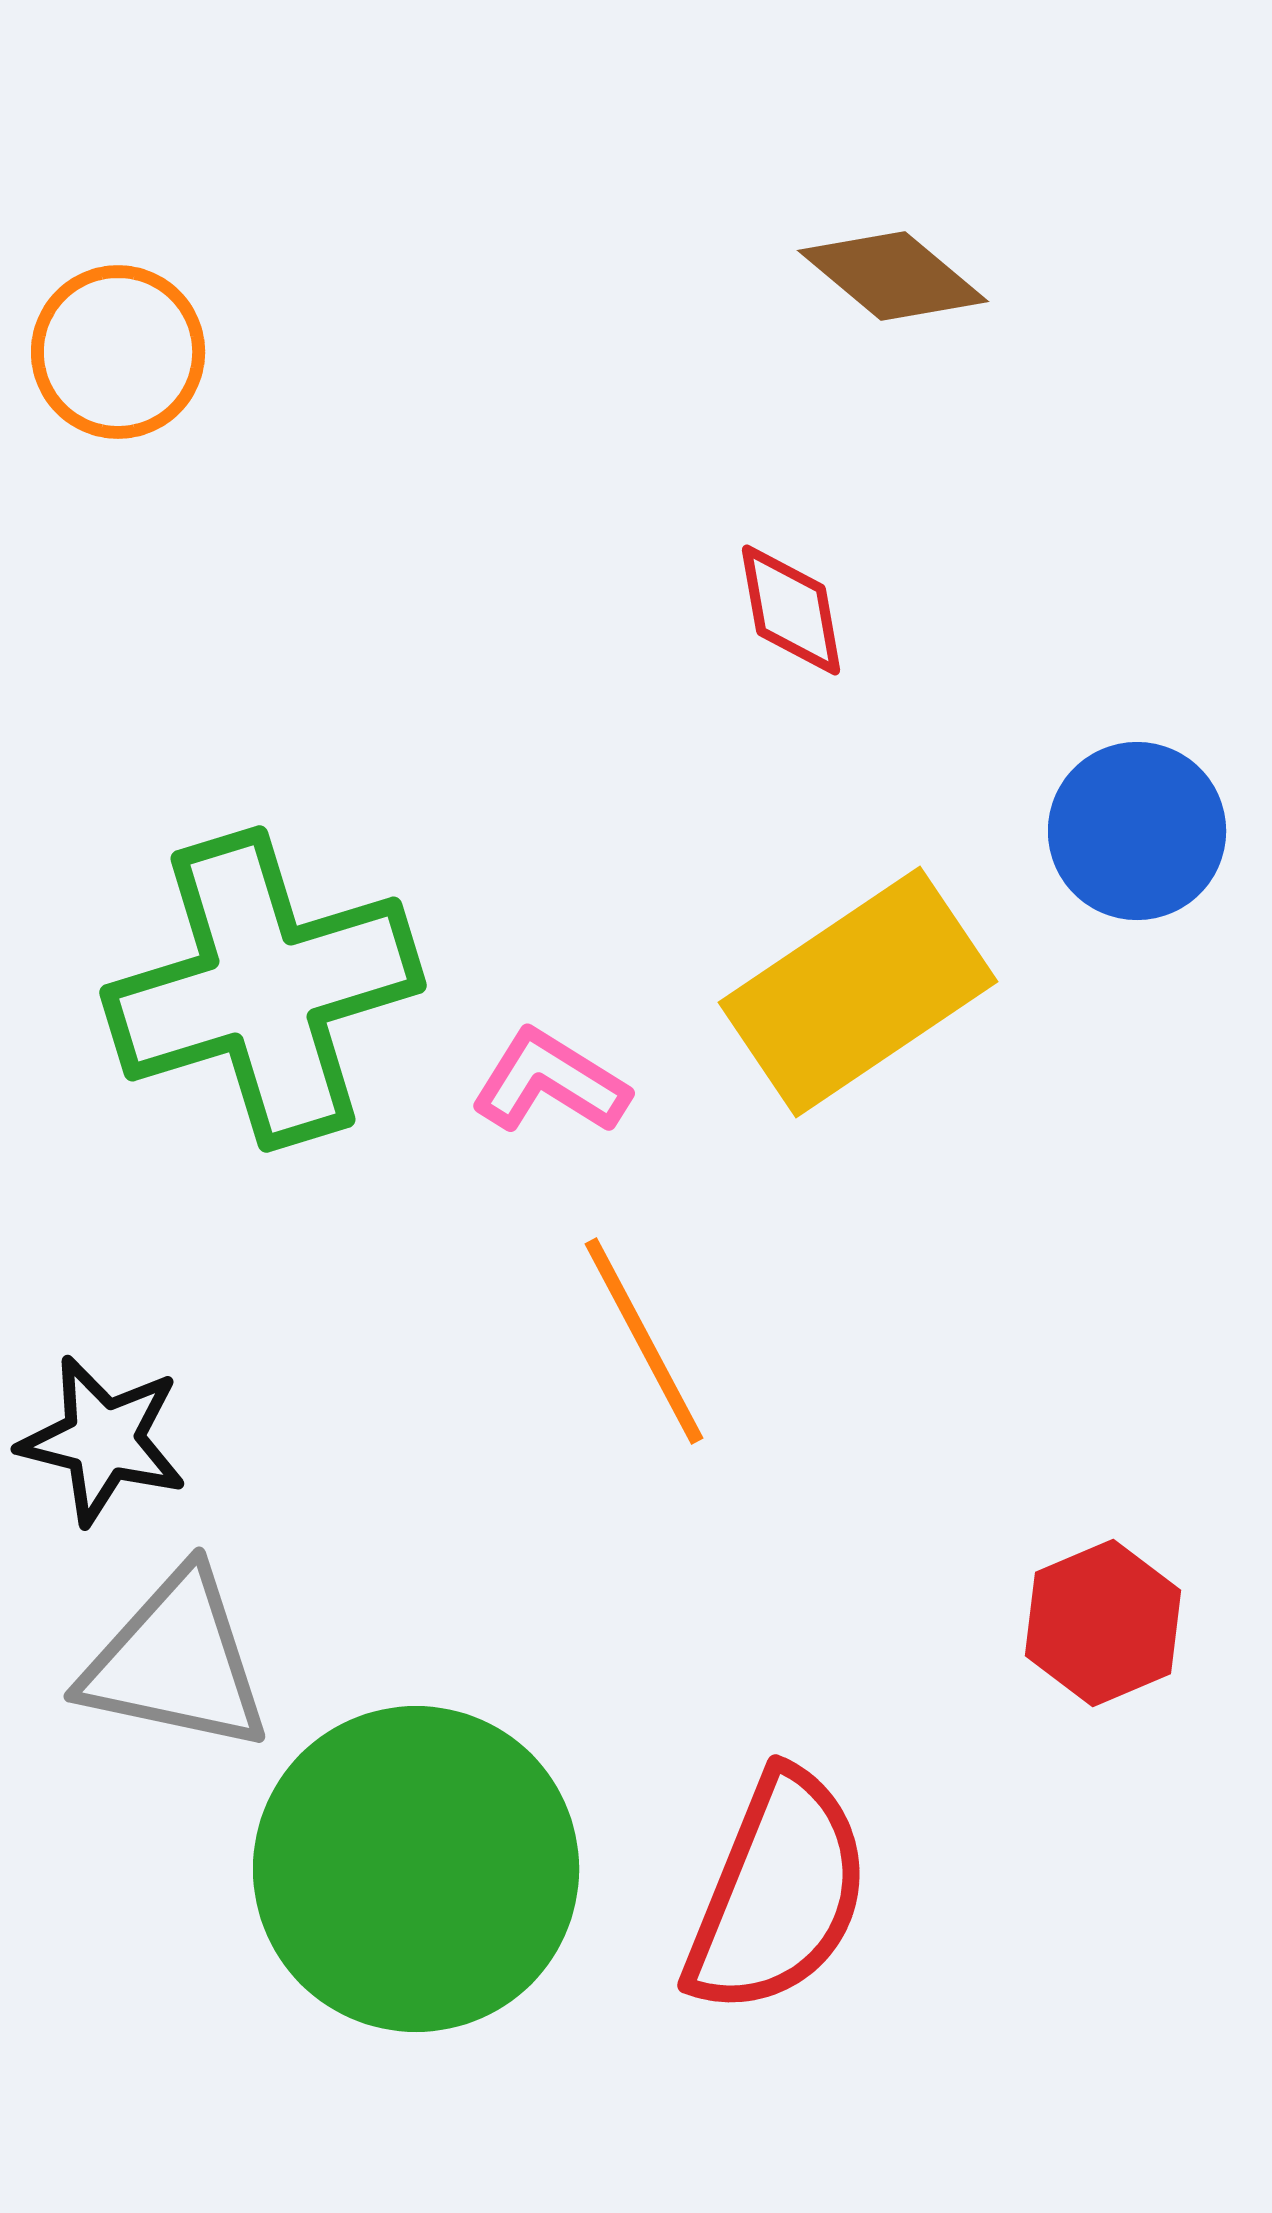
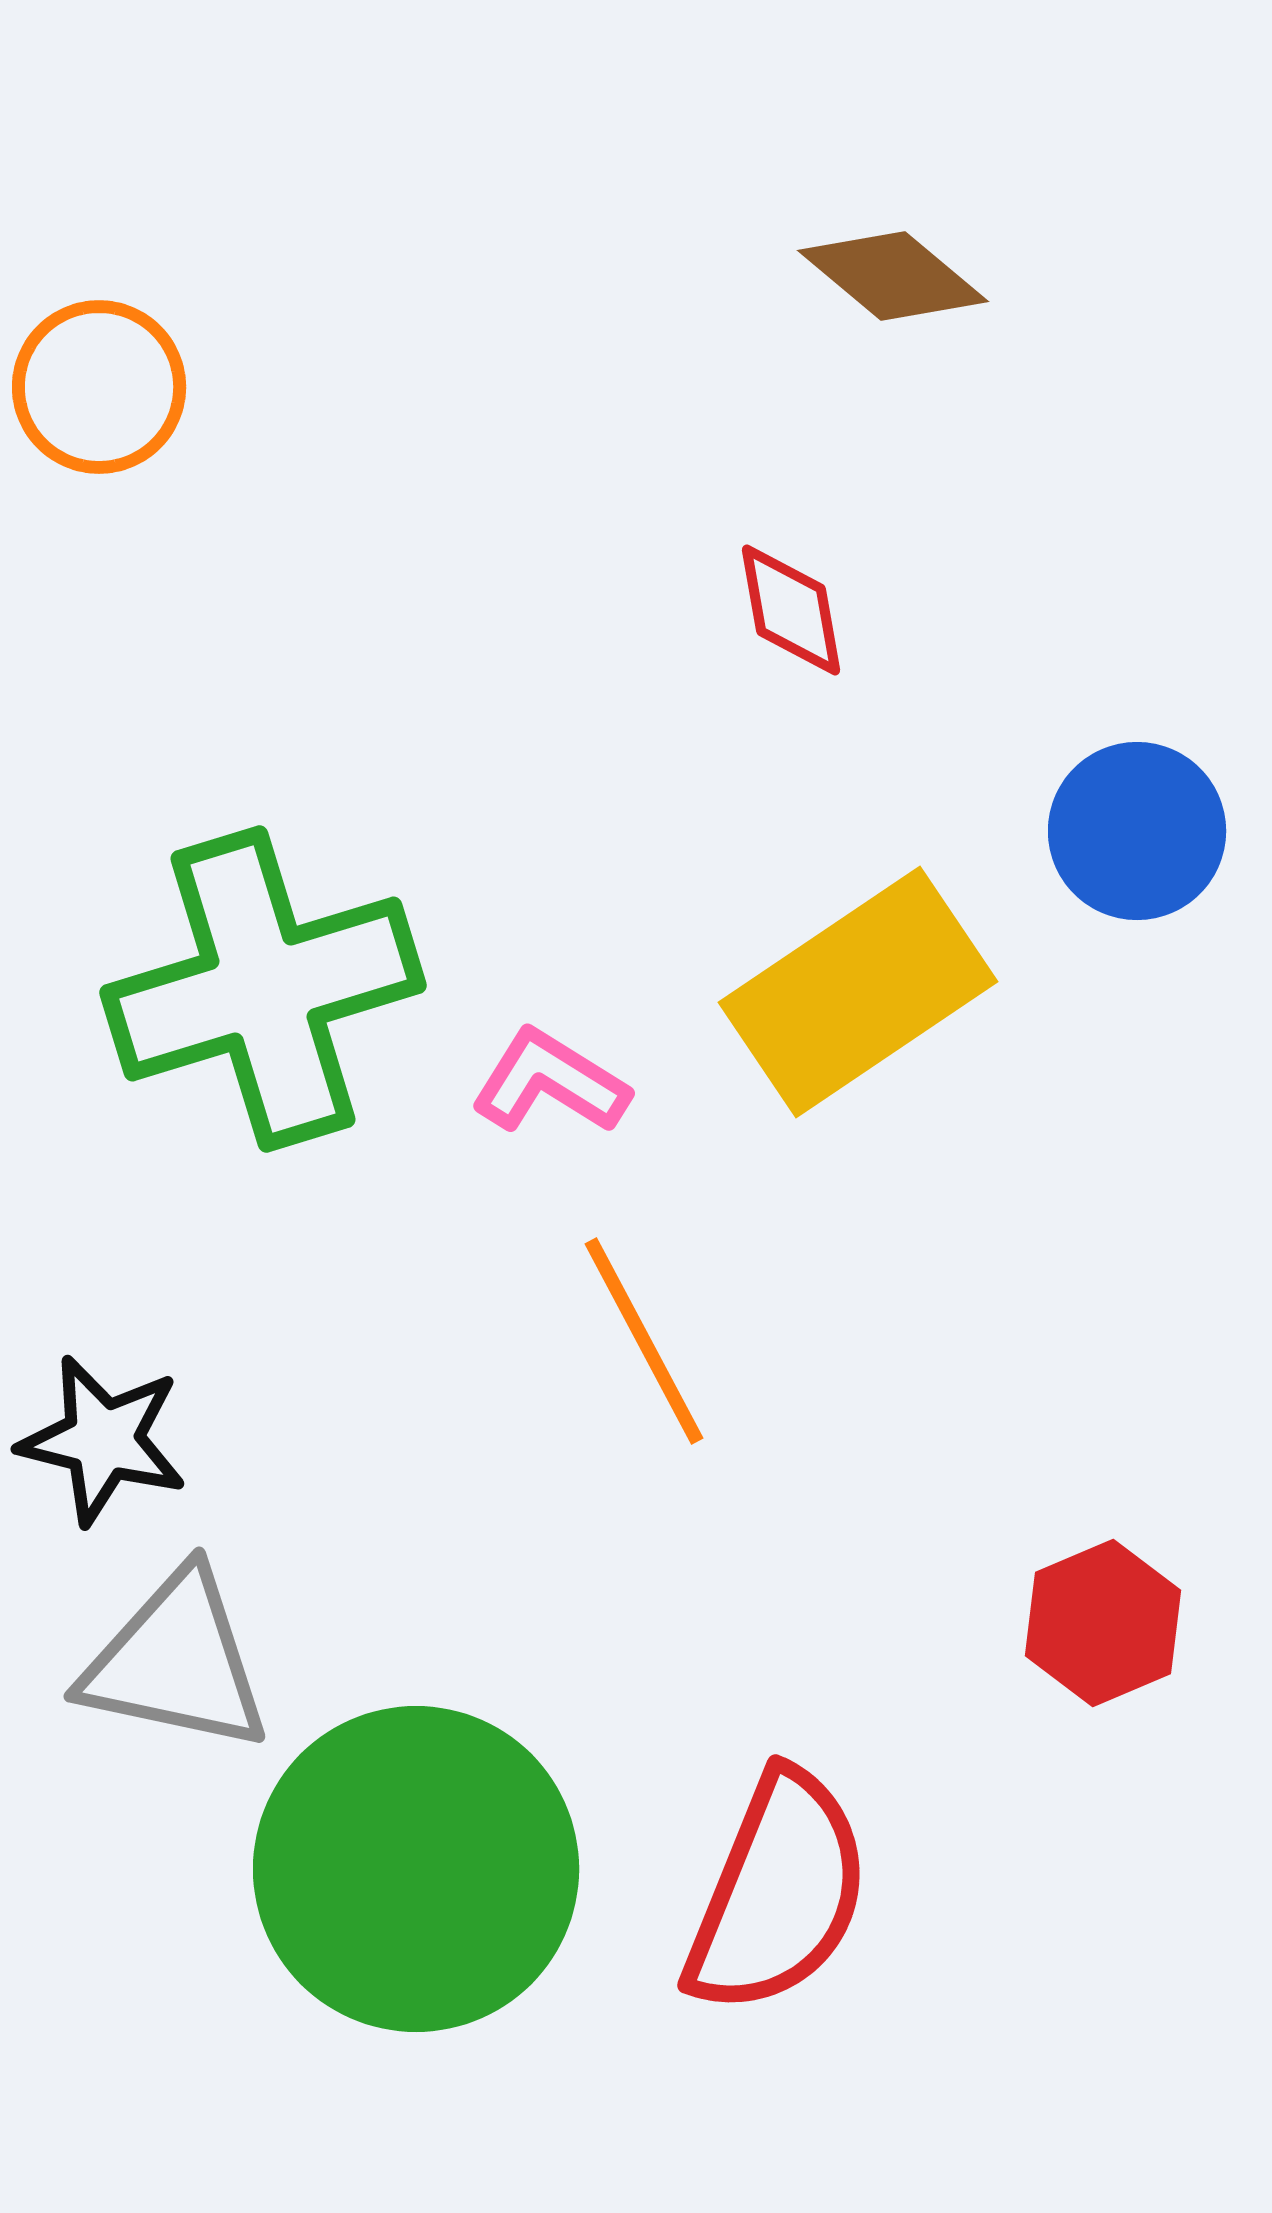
orange circle: moved 19 px left, 35 px down
